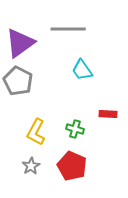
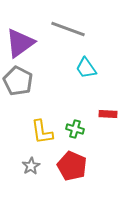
gray line: rotated 20 degrees clockwise
cyan trapezoid: moved 4 px right, 2 px up
yellow L-shape: moved 6 px right; rotated 36 degrees counterclockwise
